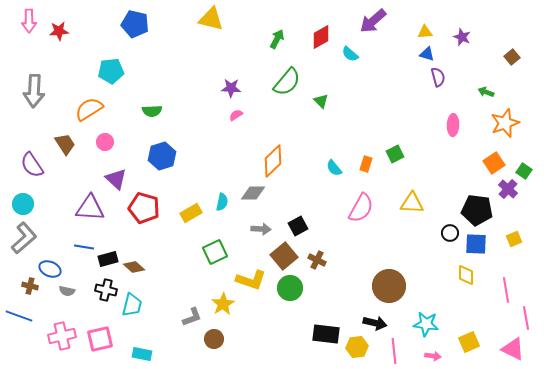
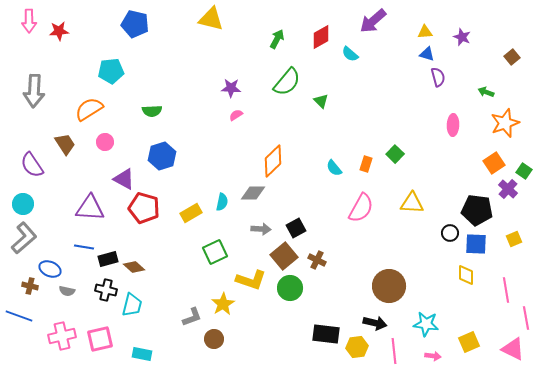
green square at (395, 154): rotated 18 degrees counterclockwise
purple triangle at (116, 179): moved 8 px right; rotated 15 degrees counterclockwise
black square at (298, 226): moved 2 px left, 2 px down
